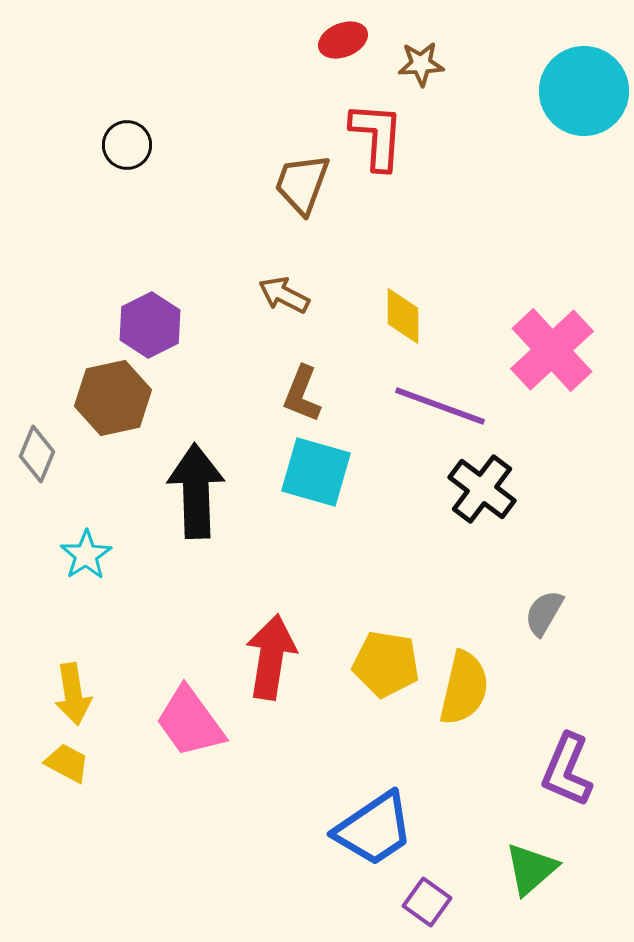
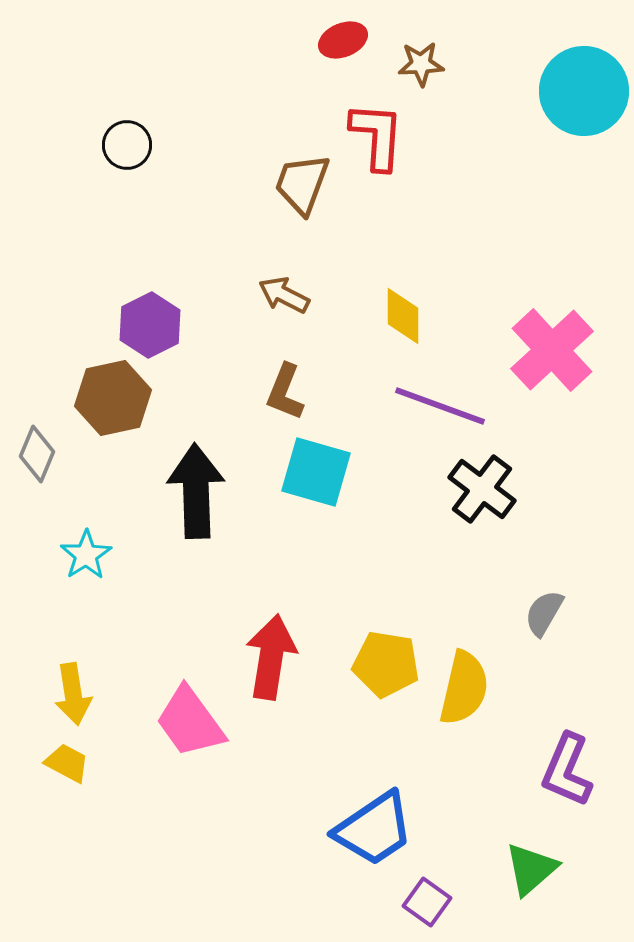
brown L-shape: moved 17 px left, 2 px up
